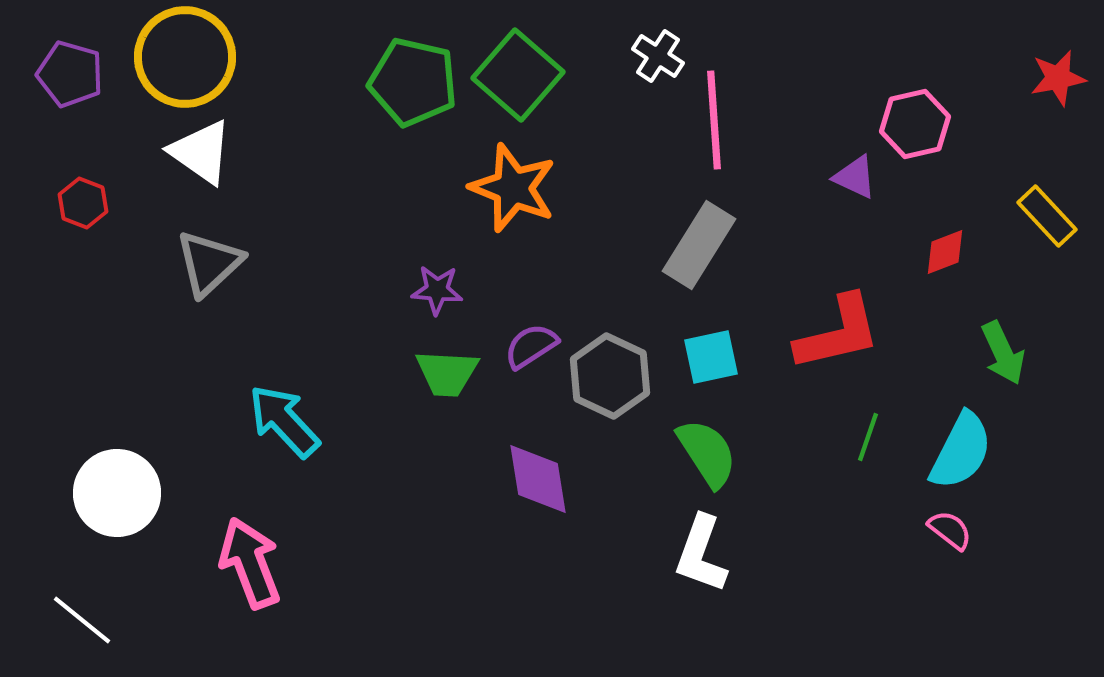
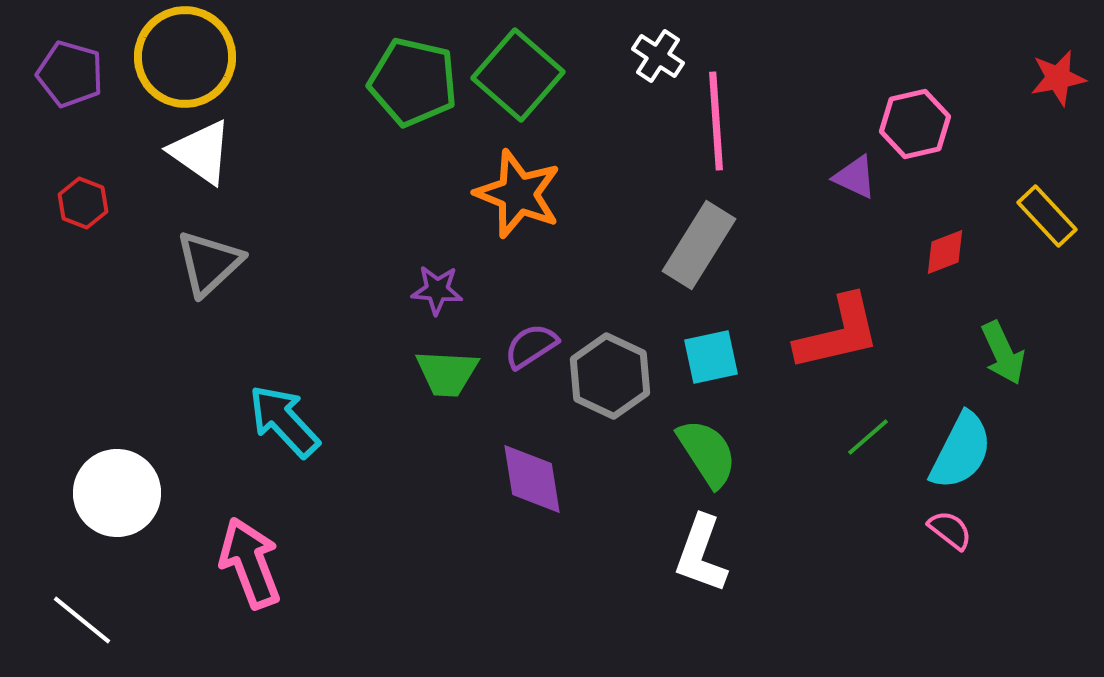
pink line: moved 2 px right, 1 px down
orange star: moved 5 px right, 6 px down
green line: rotated 30 degrees clockwise
purple diamond: moved 6 px left
